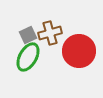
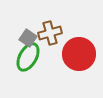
gray square: moved 3 px down; rotated 30 degrees counterclockwise
red circle: moved 3 px down
